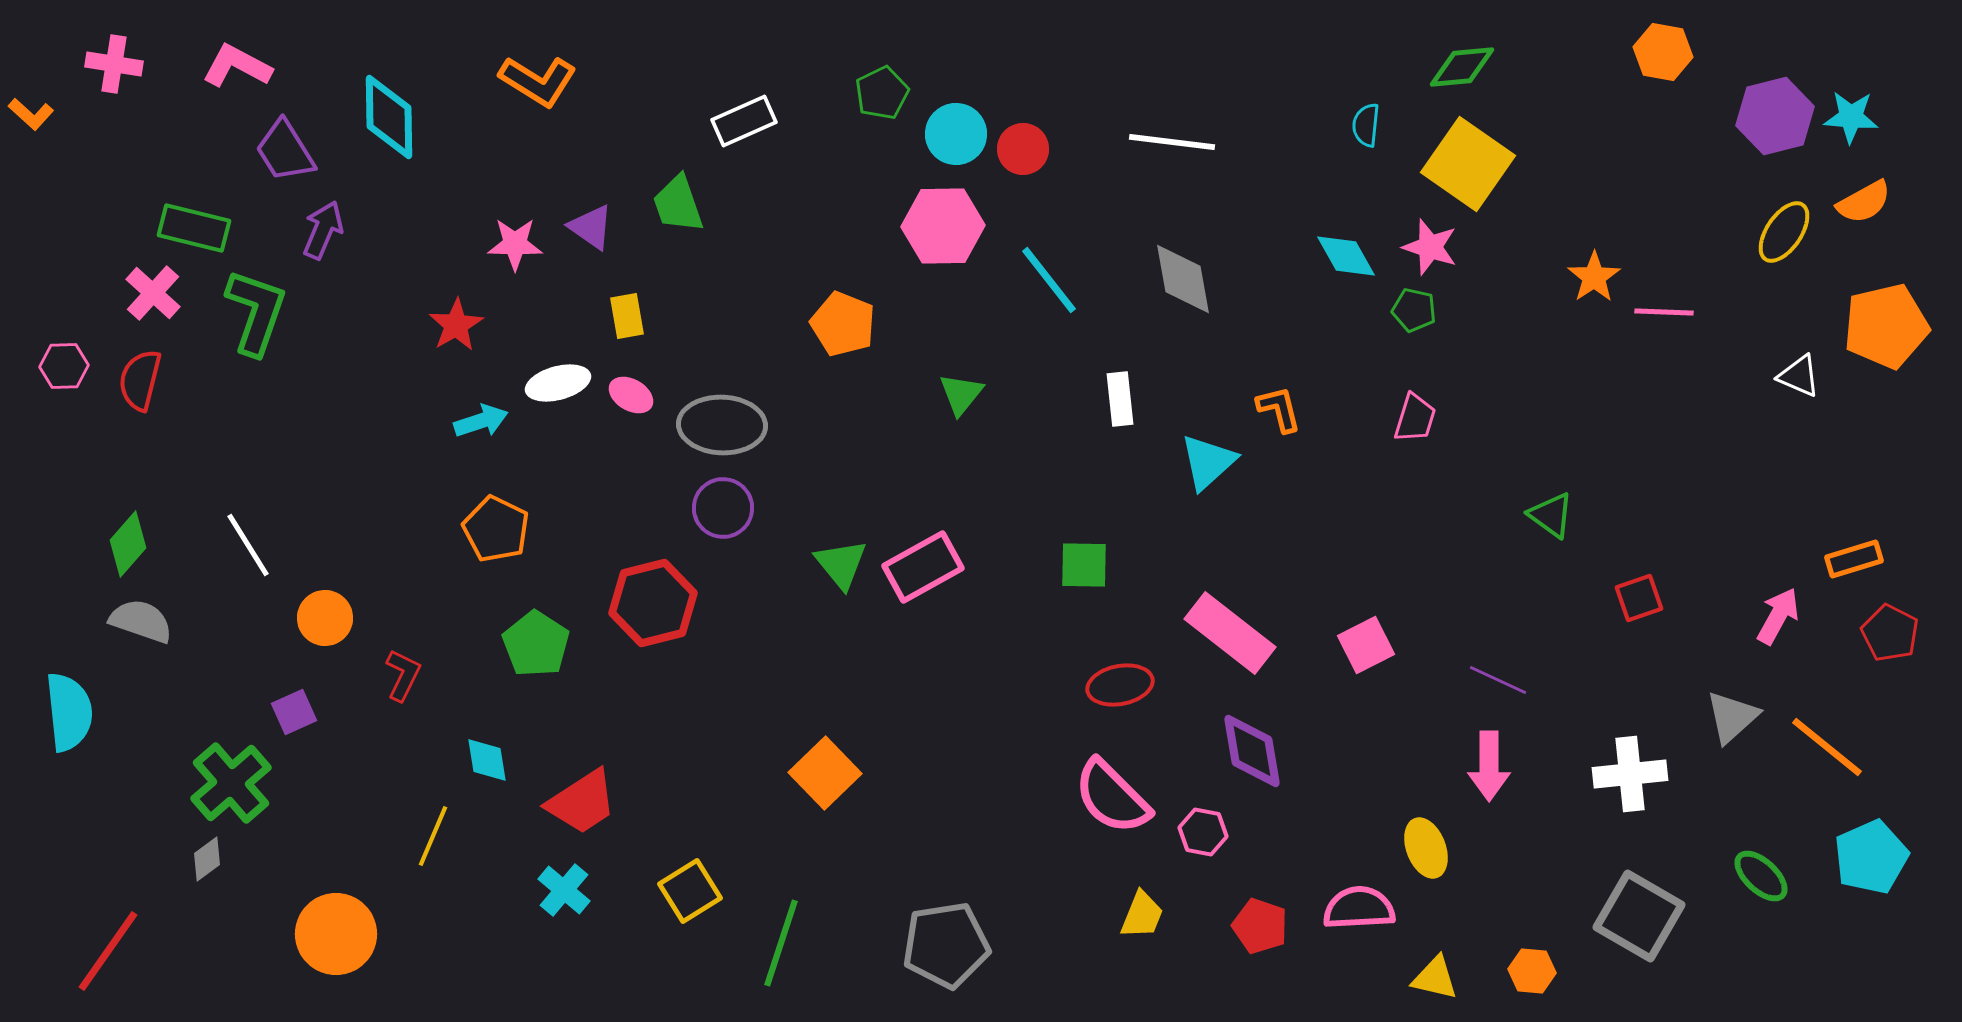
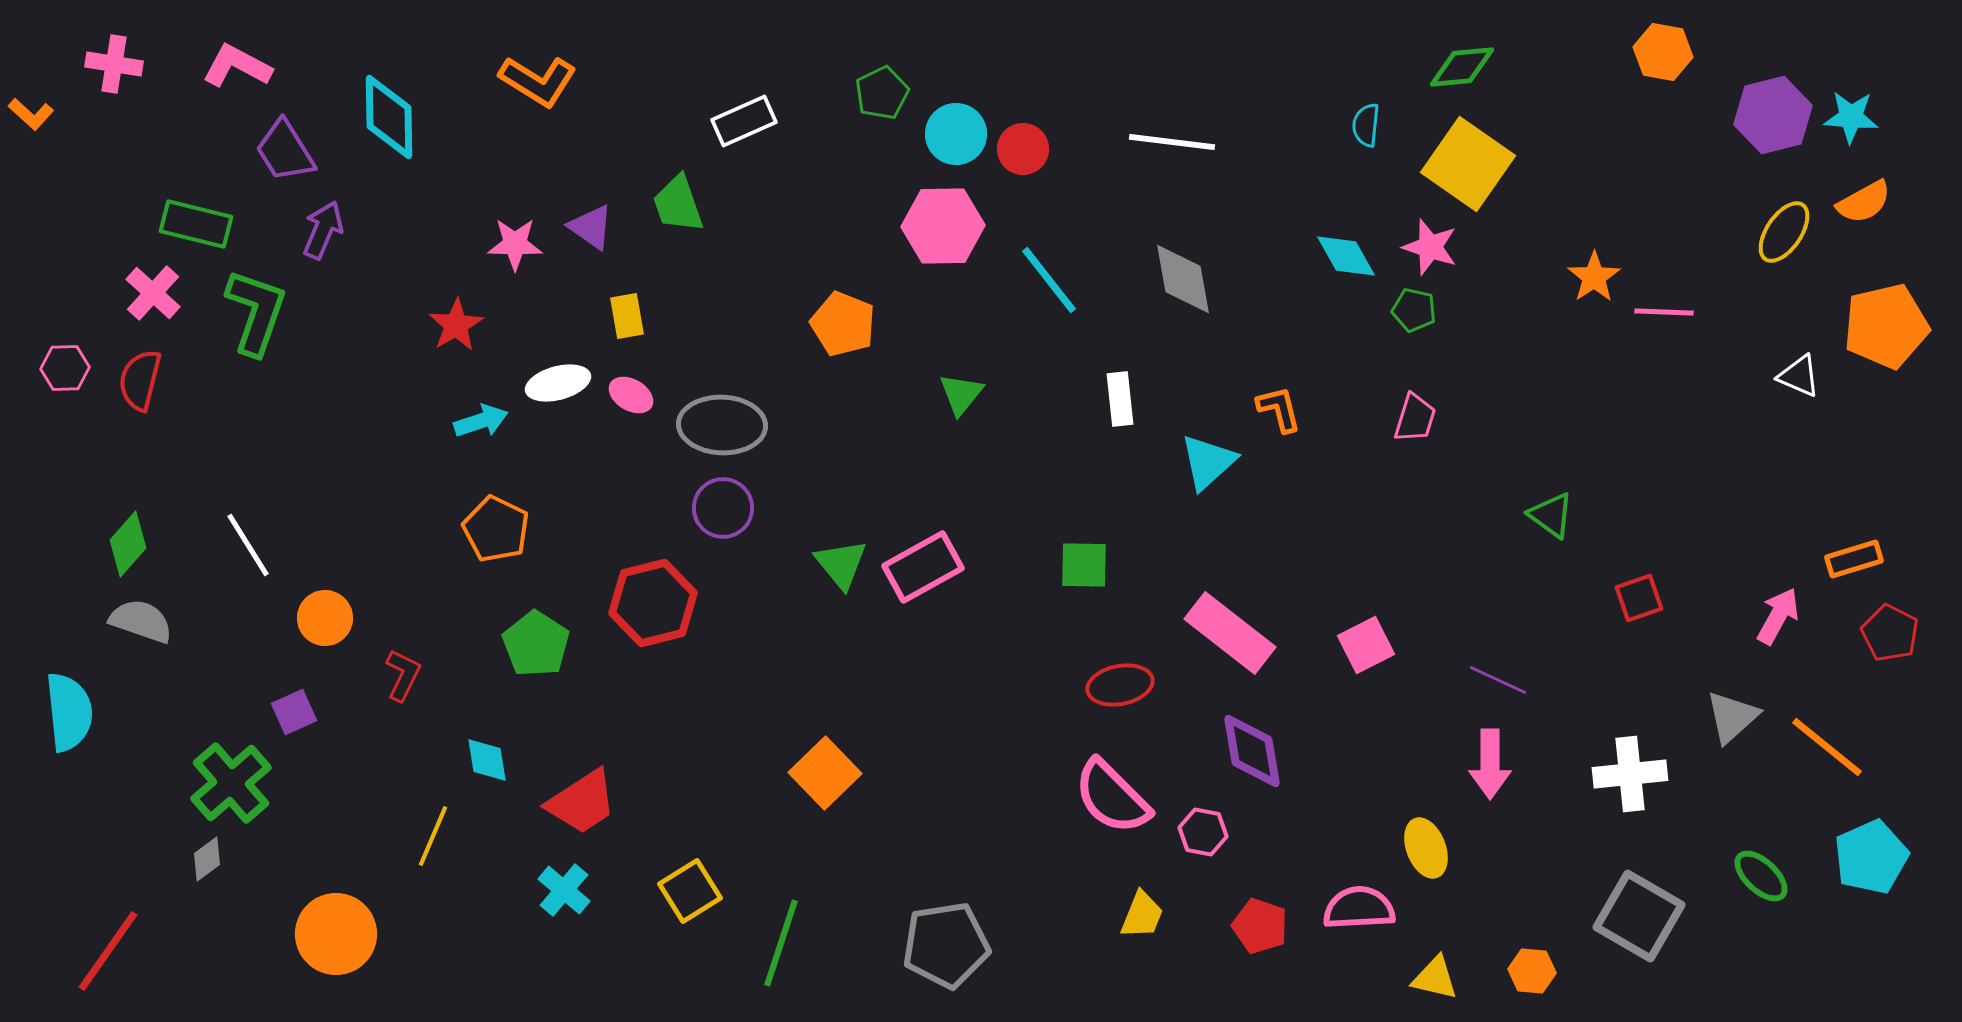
purple hexagon at (1775, 116): moved 2 px left, 1 px up
green rectangle at (194, 228): moved 2 px right, 4 px up
pink hexagon at (64, 366): moved 1 px right, 2 px down
pink arrow at (1489, 766): moved 1 px right, 2 px up
